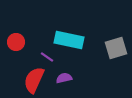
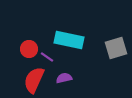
red circle: moved 13 px right, 7 px down
